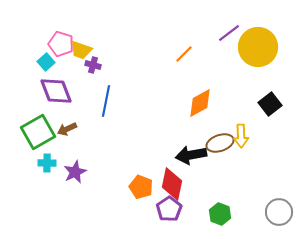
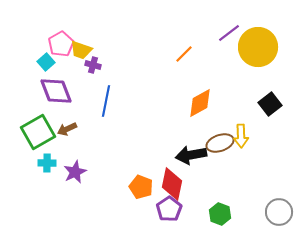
pink pentagon: rotated 25 degrees clockwise
